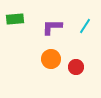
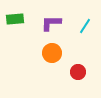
purple L-shape: moved 1 px left, 4 px up
orange circle: moved 1 px right, 6 px up
red circle: moved 2 px right, 5 px down
